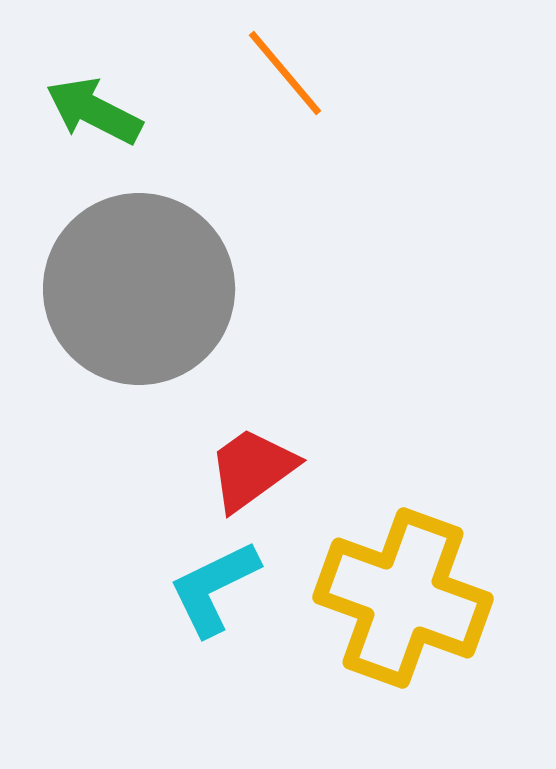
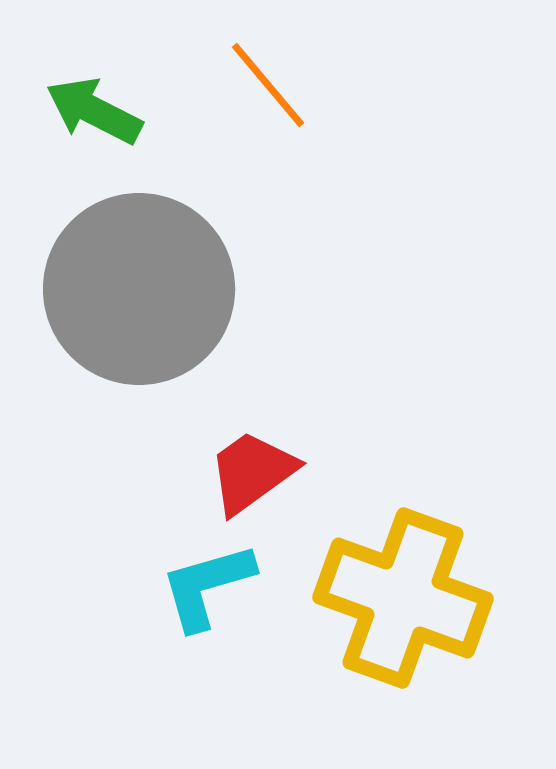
orange line: moved 17 px left, 12 px down
red trapezoid: moved 3 px down
cyan L-shape: moved 7 px left, 2 px up; rotated 10 degrees clockwise
